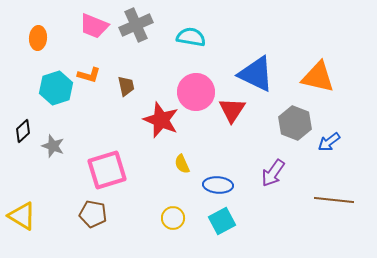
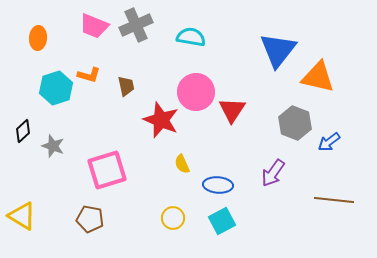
blue triangle: moved 22 px right, 24 px up; rotated 42 degrees clockwise
brown pentagon: moved 3 px left, 5 px down
